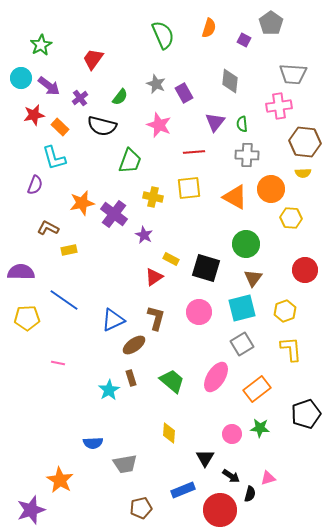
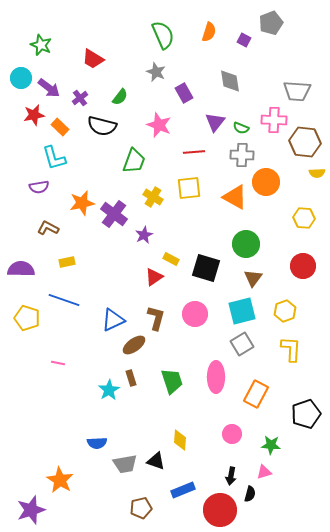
gray pentagon at (271, 23): rotated 15 degrees clockwise
orange semicircle at (209, 28): moved 4 px down
green star at (41, 45): rotated 20 degrees counterclockwise
red trapezoid at (93, 59): rotated 95 degrees counterclockwise
gray trapezoid at (293, 74): moved 4 px right, 17 px down
gray diamond at (230, 81): rotated 15 degrees counterclockwise
gray star at (156, 84): moved 12 px up
purple arrow at (49, 86): moved 2 px down
pink cross at (279, 106): moved 5 px left, 14 px down; rotated 10 degrees clockwise
green semicircle at (242, 124): moved 1 px left, 4 px down; rotated 63 degrees counterclockwise
gray cross at (247, 155): moved 5 px left
green trapezoid at (130, 161): moved 4 px right
yellow semicircle at (303, 173): moved 14 px right
purple semicircle at (35, 185): moved 4 px right, 2 px down; rotated 60 degrees clockwise
orange circle at (271, 189): moved 5 px left, 7 px up
yellow cross at (153, 197): rotated 18 degrees clockwise
yellow hexagon at (291, 218): moved 13 px right
purple star at (144, 235): rotated 18 degrees clockwise
yellow rectangle at (69, 250): moved 2 px left, 12 px down
red circle at (305, 270): moved 2 px left, 4 px up
purple semicircle at (21, 272): moved 3 px up
blue line at (64, 300): rotated 16 degrees counterclockwise
cyan square at (242, 308): moved 3 px down
pink circle at (199, 312): moved 4 px left, 2 px down
yellow pentagon at (27, 318): rotated 20 degrees clockwise
yellow L-shape at (291, 349): rotated 8 degrees clockwise
pink ellipse at (216, 377): rotated 32 degrees counterclockwise
green trapezoid at (172, 381): rotated 32 degrees clockwise
orange rectangle at (257, 389): moved 1 px left, 5 px down; rotated 24 degrees counterclockwise
green star at (260, 428): moved 11 px right, 17 px down
yellow diamond at (169, 433): moved 11 px right, 7 px down
blue semicircle at (93, 443): moved 4 px right
black triangle at (205, 458): moved 49 px left, 3 px down; rotated 42 degrees counterclockwise
black arrow at (231, 476): rotated 66 degrees clockwise
pink triangle at (268, 478): moved 4 px left, 6 px up
